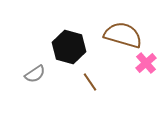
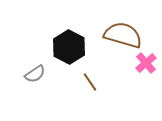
black hexagon: rotated 12 degrees clockwise
